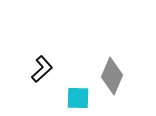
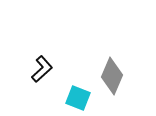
cyan square: rotated 20 degrees clockwise
